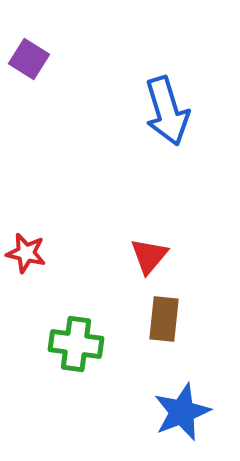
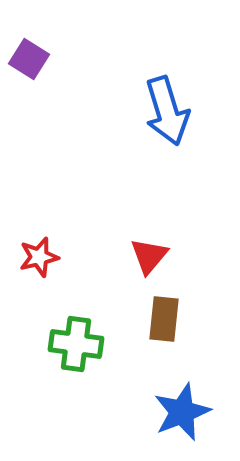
red star: moved 13 px right, 4 px down; rotated 27 degrees counterclockwise
